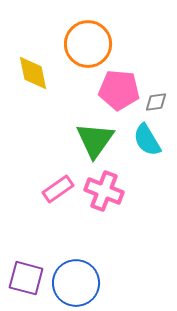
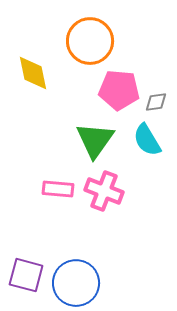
orange circle: moved 2 px right, 3 px up
pink rectangle: rotated 40 degrees clockwise
purple square: moved 3 px up
